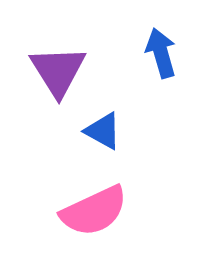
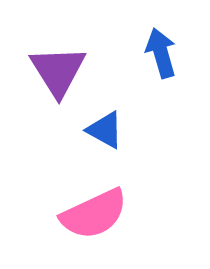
blue triangle: moved 2 px right, 1 px up
pink semicircle: moved 3 px down
